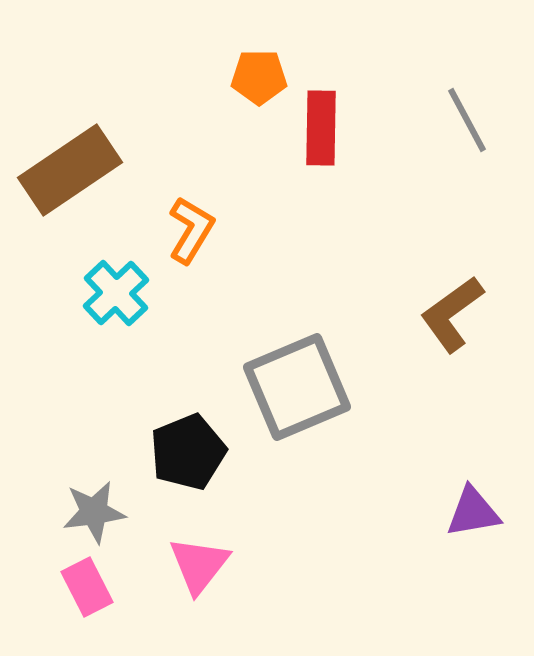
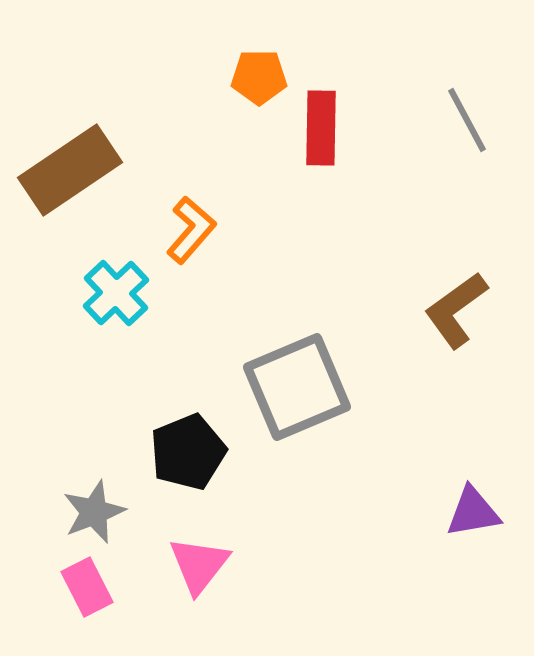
orange L-shape: rotated 10 degrees clockwise
brown L-shape: moved 4 px right, 4 px up
gray star: rotated 14 degrees counterclockwise
